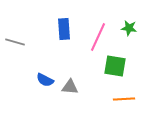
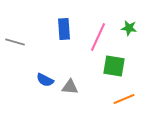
green square: moved 1 px left
orange line: rotated 20 degrees counterclockwise
